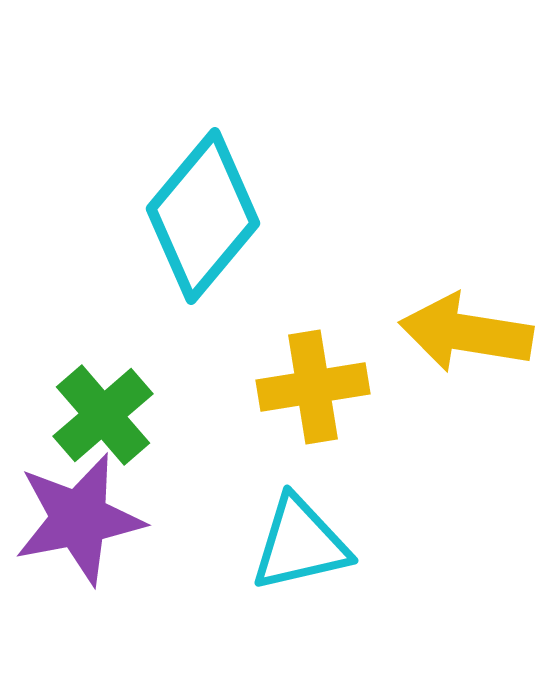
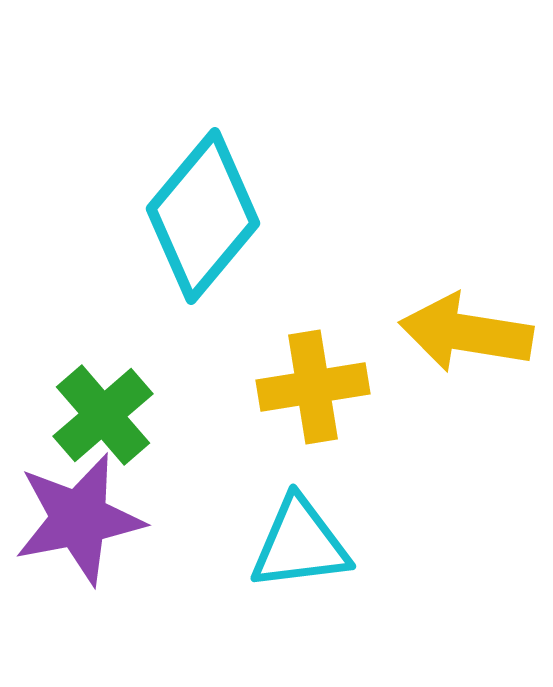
cyan triangle: rotated 6 degrees clockwise
